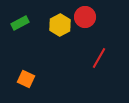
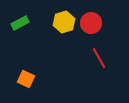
red circle: moved 6 px right, 6 px down
yellow hexagon: moved 4 px right, 3 px up; rotated 10 degrees clockwise
red line: rotated 60 degrees counterclockwise
